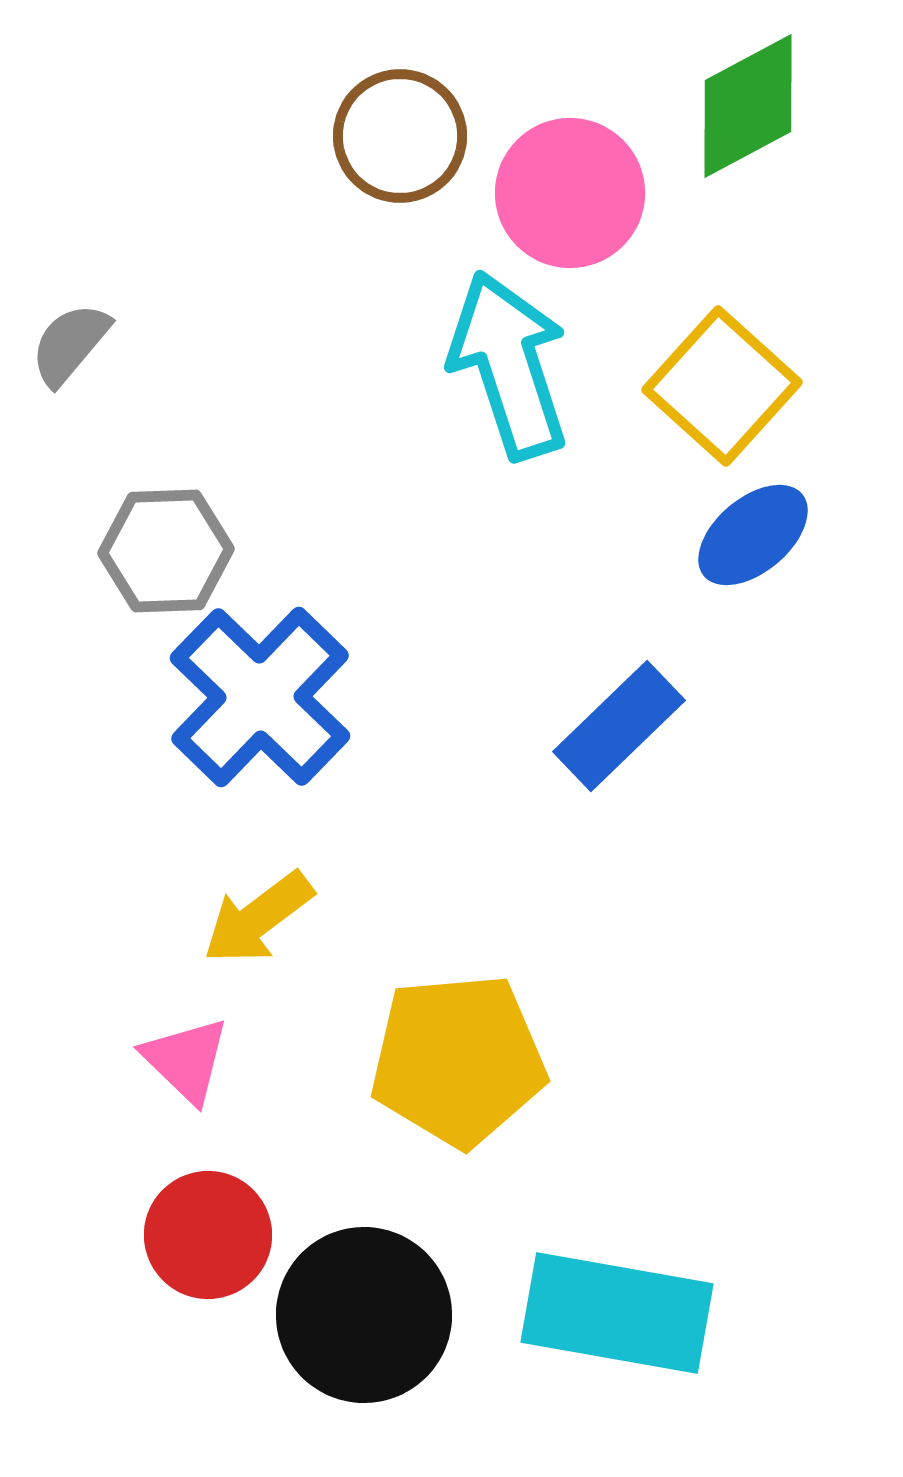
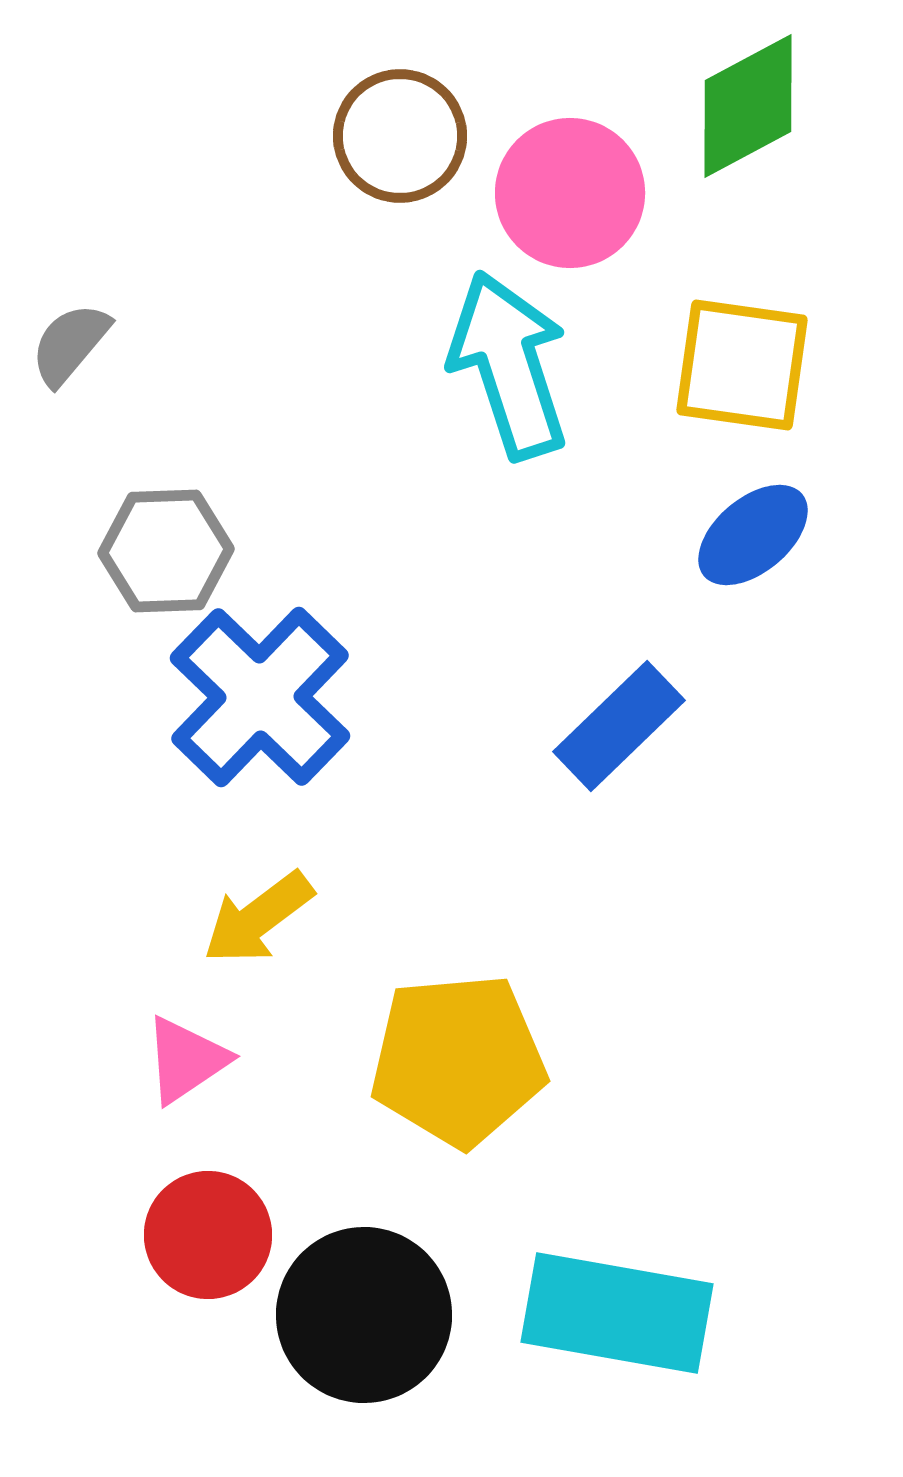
yellow square: moved 20 px right, 21 px up; rotated 34 degrees counterclockwise
pink triangle: rotated 42 degrees clockwise
